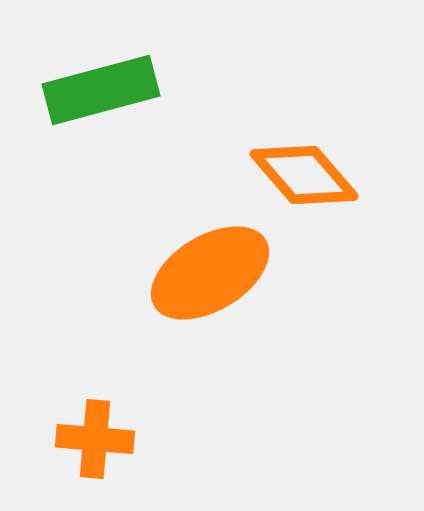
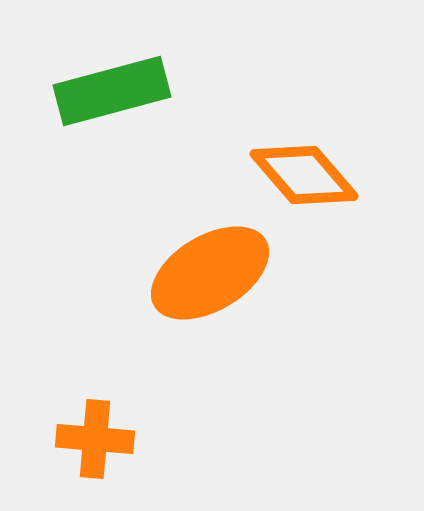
green rectangle: moved 11 px right, 1 px down
